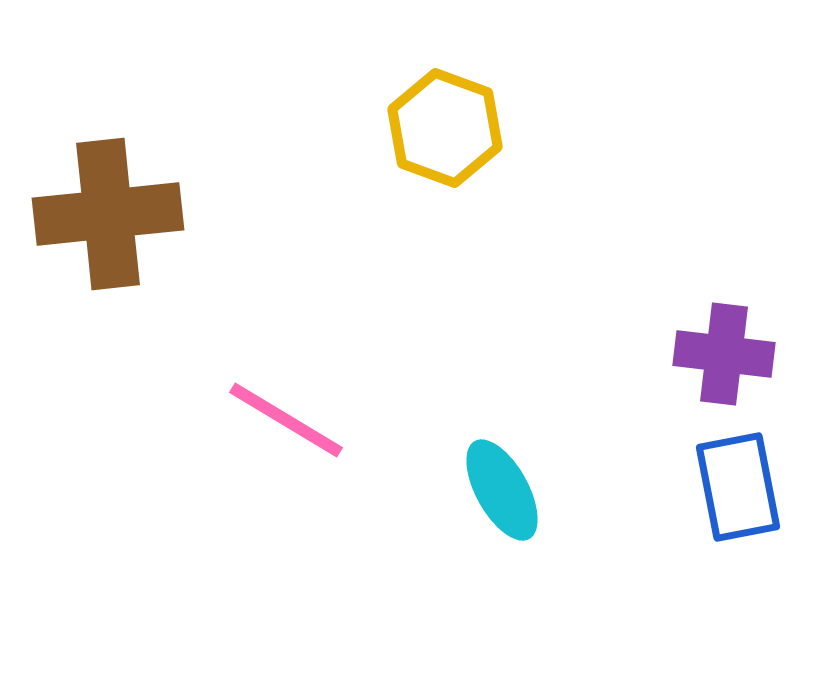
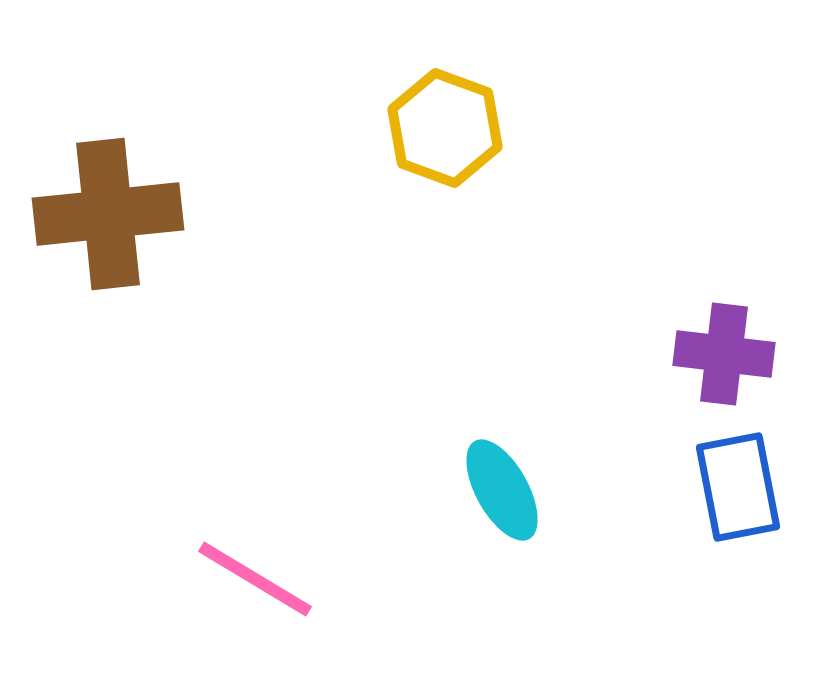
pink line: moved 31 px left, 159 px down
